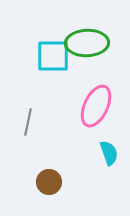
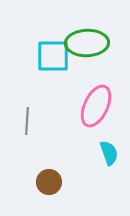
gray line: moved 1 px left, 1 px up; rotated 8 degrees counterclockwise
